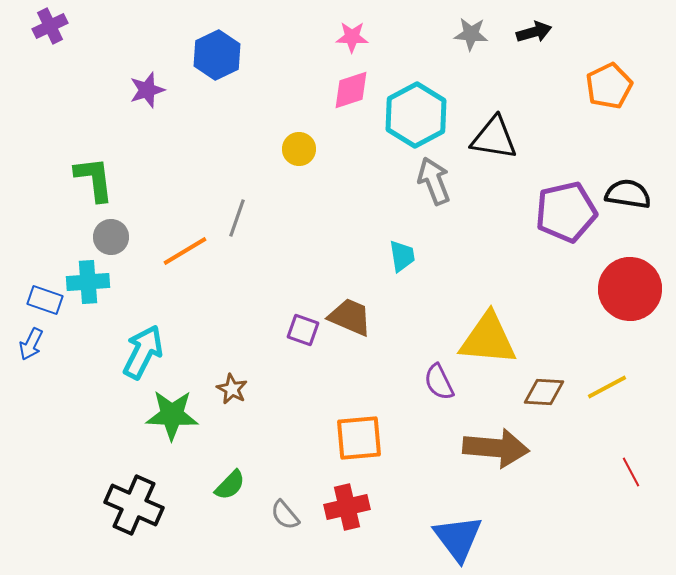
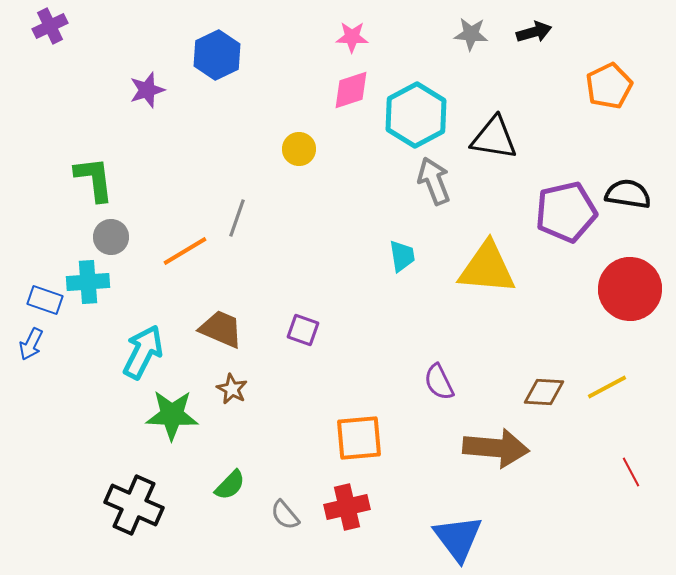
brown trapezoid: moved 129 px left, 12 px down
yellow triangle: moved 1 px left, 71 px up
